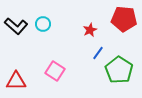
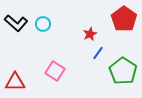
red pentagon: rotated 30 degrees clockwise
black L-shape: moved 3 px up
red star: moved 4 px down
green pentagon: moved 4 px right, 1 px down
red triangle: moved 1 px left, 1 px down
